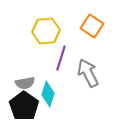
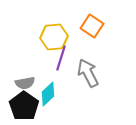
yellow hexagon: moved 8 px right, 6 px down
cyan diamond: rotated 30 degrees clockwise
